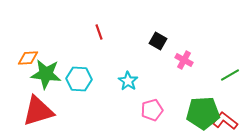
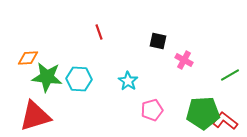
black square: rotated 18 degrees counterclockwise
green star: moved 1 px right, 3 px down
red triangle: moved 3 px left, 5 px down
